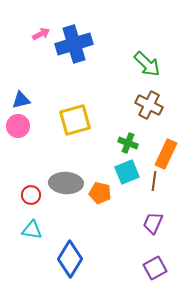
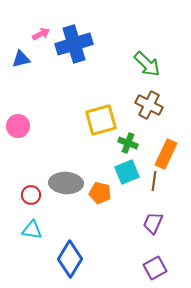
blue triangle: moved 41 px up
yellow square: moved 26 px right
